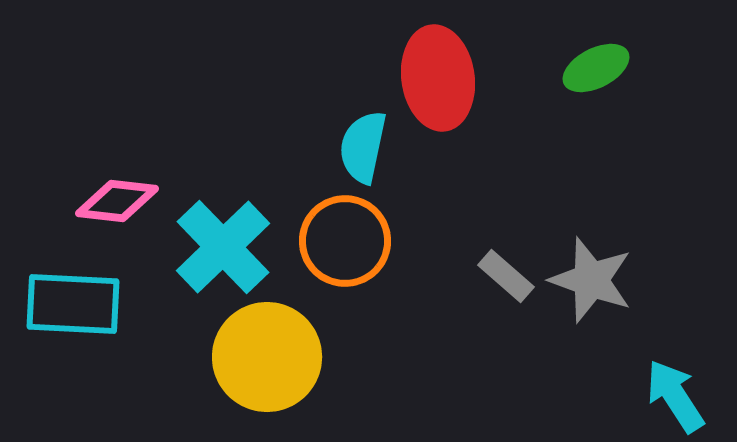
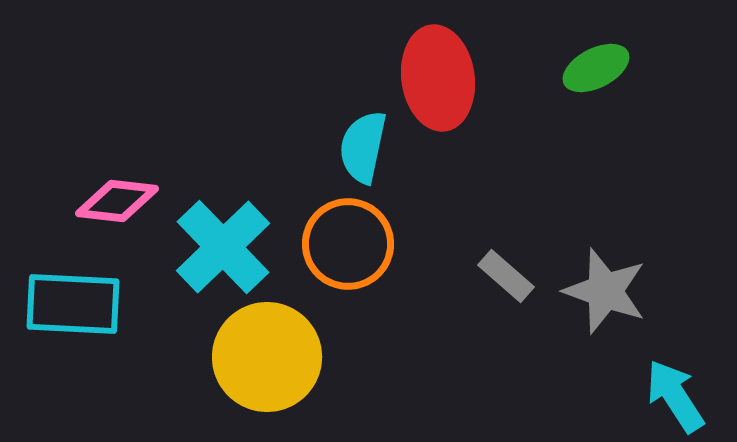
orange circle: moved 3 px right, 3 px down
gray star: moved 14 px right, 11 px down
